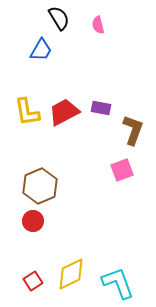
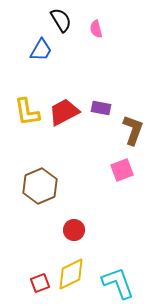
black semicircle: moved 2 px right, 2 px down
pink semicircle: moved 2 px left, 4 px down
red circle: moved 41 px right, 9 px down
red square: moved 7 px right, 2 px down; rotated 12 degrees clockwise
